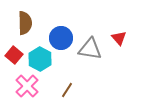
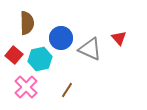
brown semicircle: moved 2 px right
gray triangle: rotated 15 degrees clockwise
cyan hexagon: rotated 20 degrees clockwise
pink cross: moved 1 px left, 1 px down
